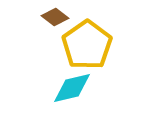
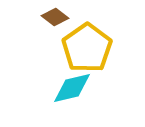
yellow pentagon: moved 3 px down
